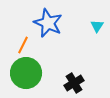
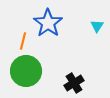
blue star: rotated 12 degrees clockwise
orange line: moved 4 px up; rotated 12 degrees counterclockwise
green circle: moved 2 px up
